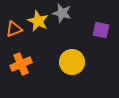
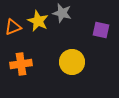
orange triangle: moved 1 px left, 2 px up
orange cross: rotated 15 degrees clockwise
